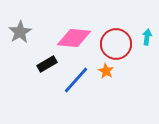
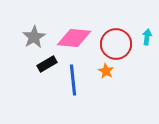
gray star: moved 14 px right, 5 px down
blue line: moved 3 px left; rotated 48 degrees counterclockwise
